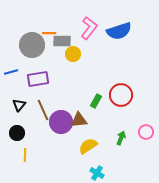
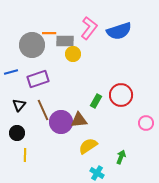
gray rectangle: moved 3 px right
purple rectangle: rotated 10 degrees counterclockwise
pink circle: moved 9 px up
green arrow: moved 19 px down
